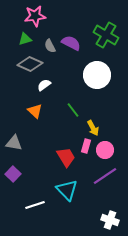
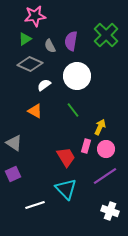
green cross: rotated 15 degrees clockwise
green triangle: rotated 16 degrees counterclockwise
purple semicircle: moved 2 px up; rotated 108 degrees counterclockwise
white circle: moved 20 px left, 1 px down
orange triangle: rotated 14 degrees counterclockwise
yellow arrow: moved 7 px right, 1 px up; rotated 126 degrees counterclockwise
gray triangle: rotated 24 degrees clockwise
pink circle: moved 1 px right, 1 px up
purple square: rotated 21 degrees clockwise
cyan triangle: moved 1 px left, 1 px up
white cross: moved 9 px up
